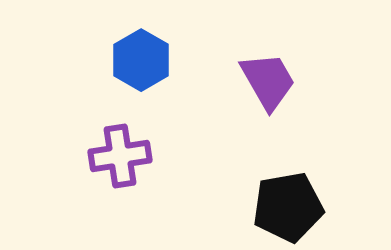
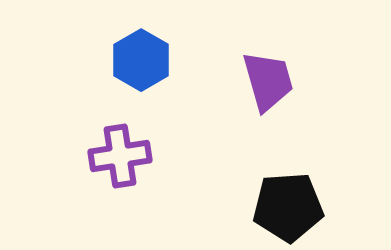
purple trapezoid: rotated 14 degrees clockwise
black pentagon: rotated 6 degrees clockwise
